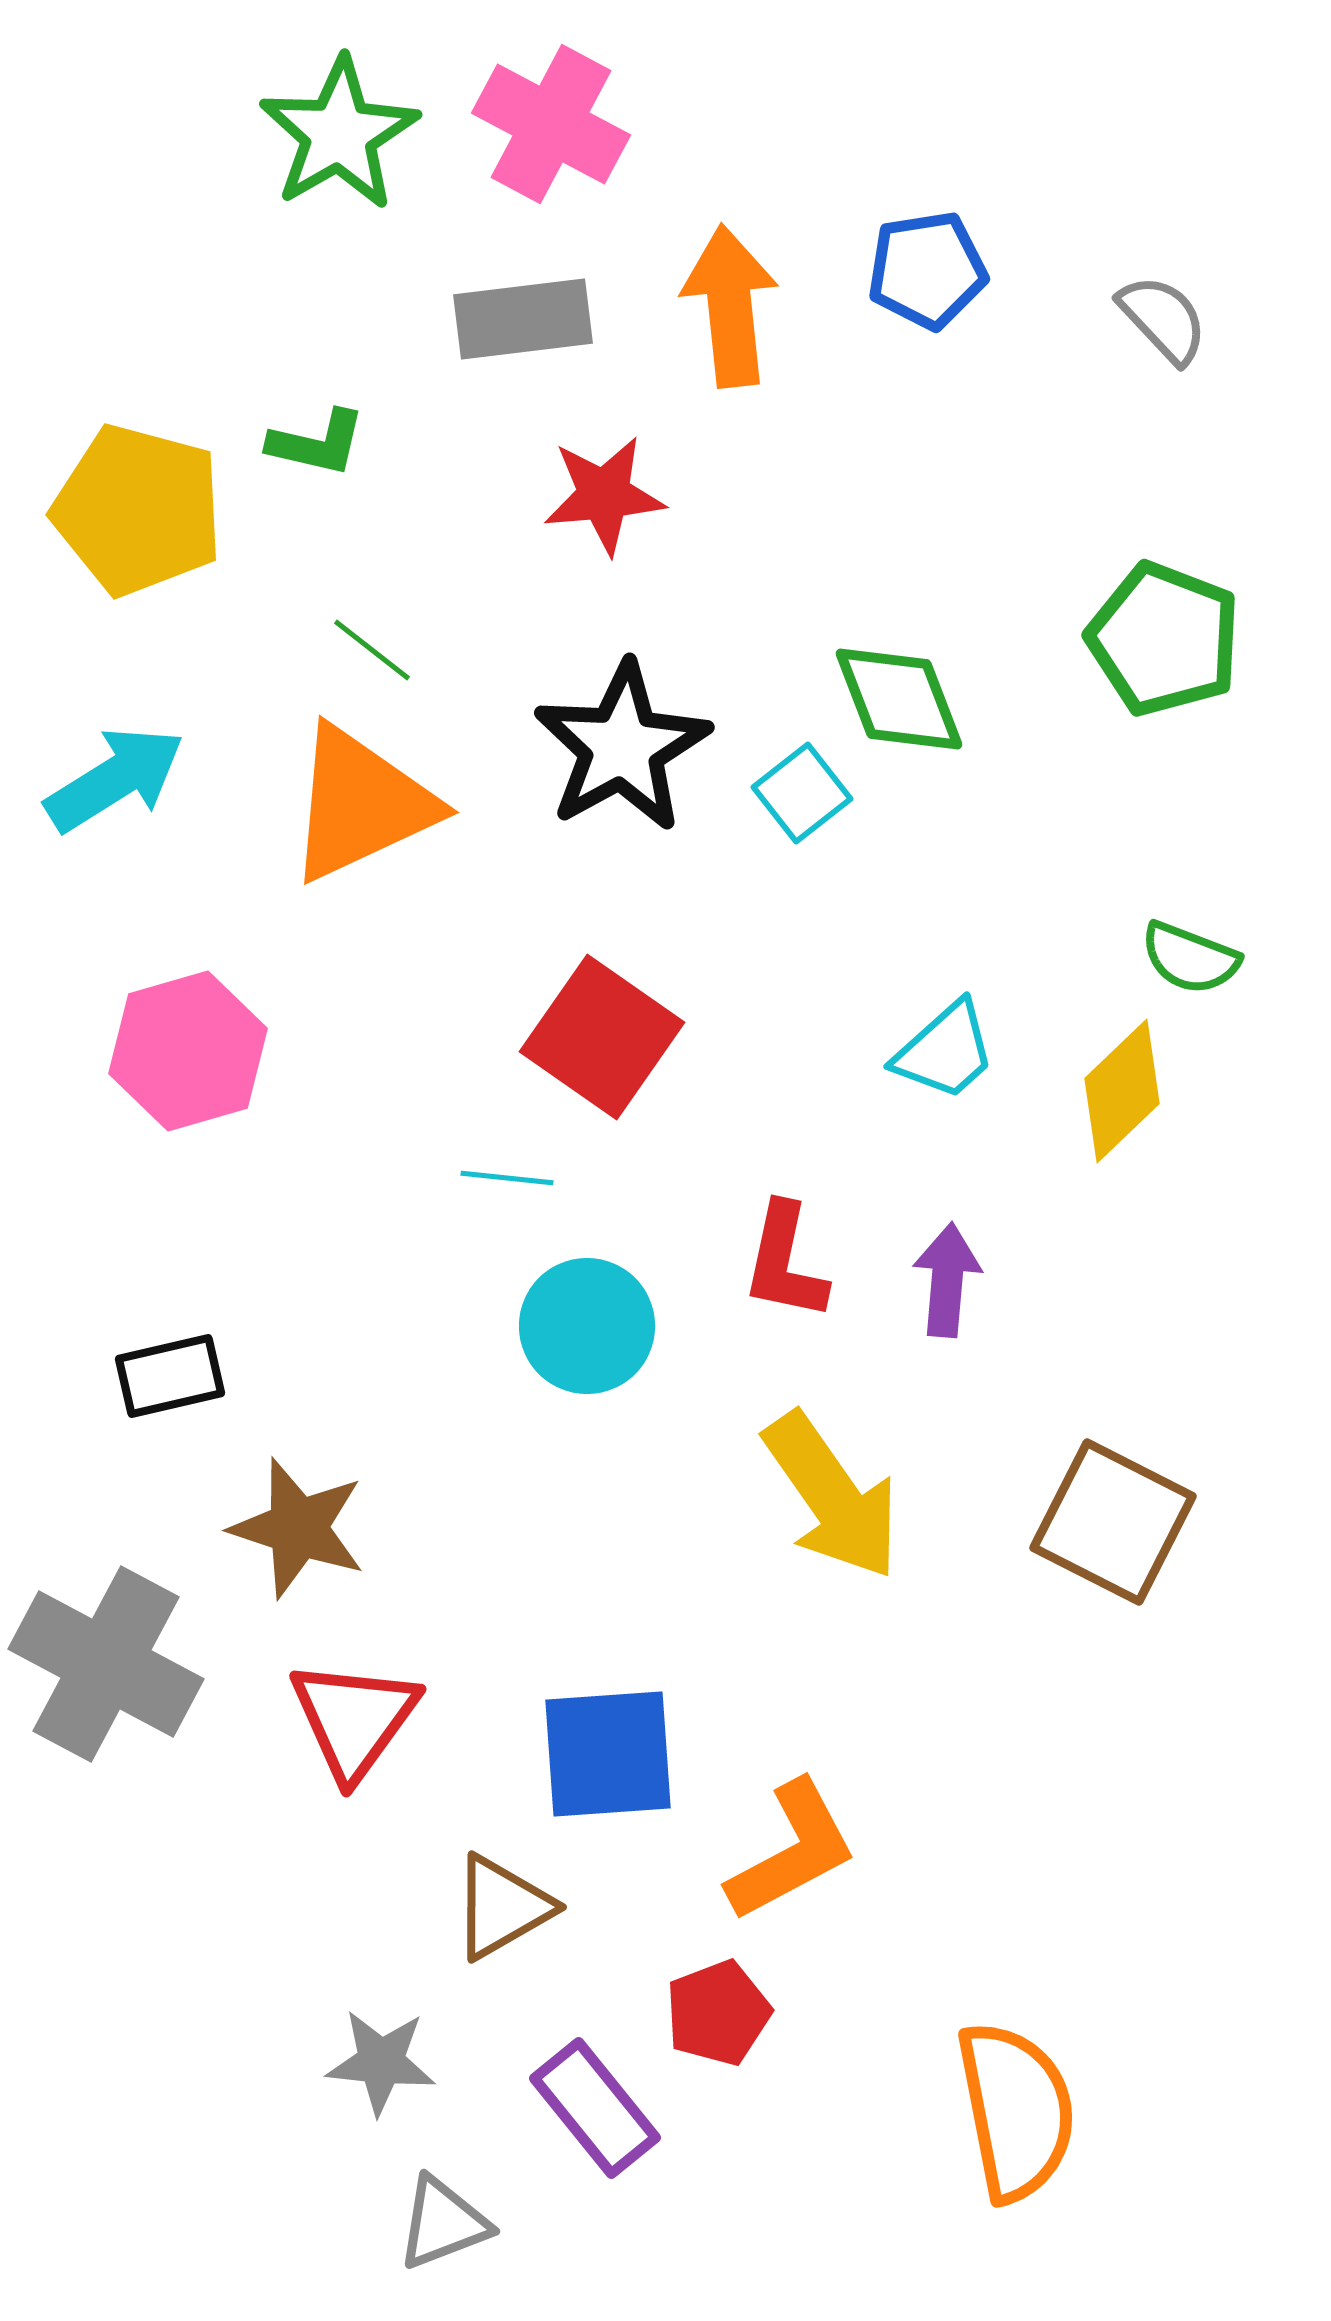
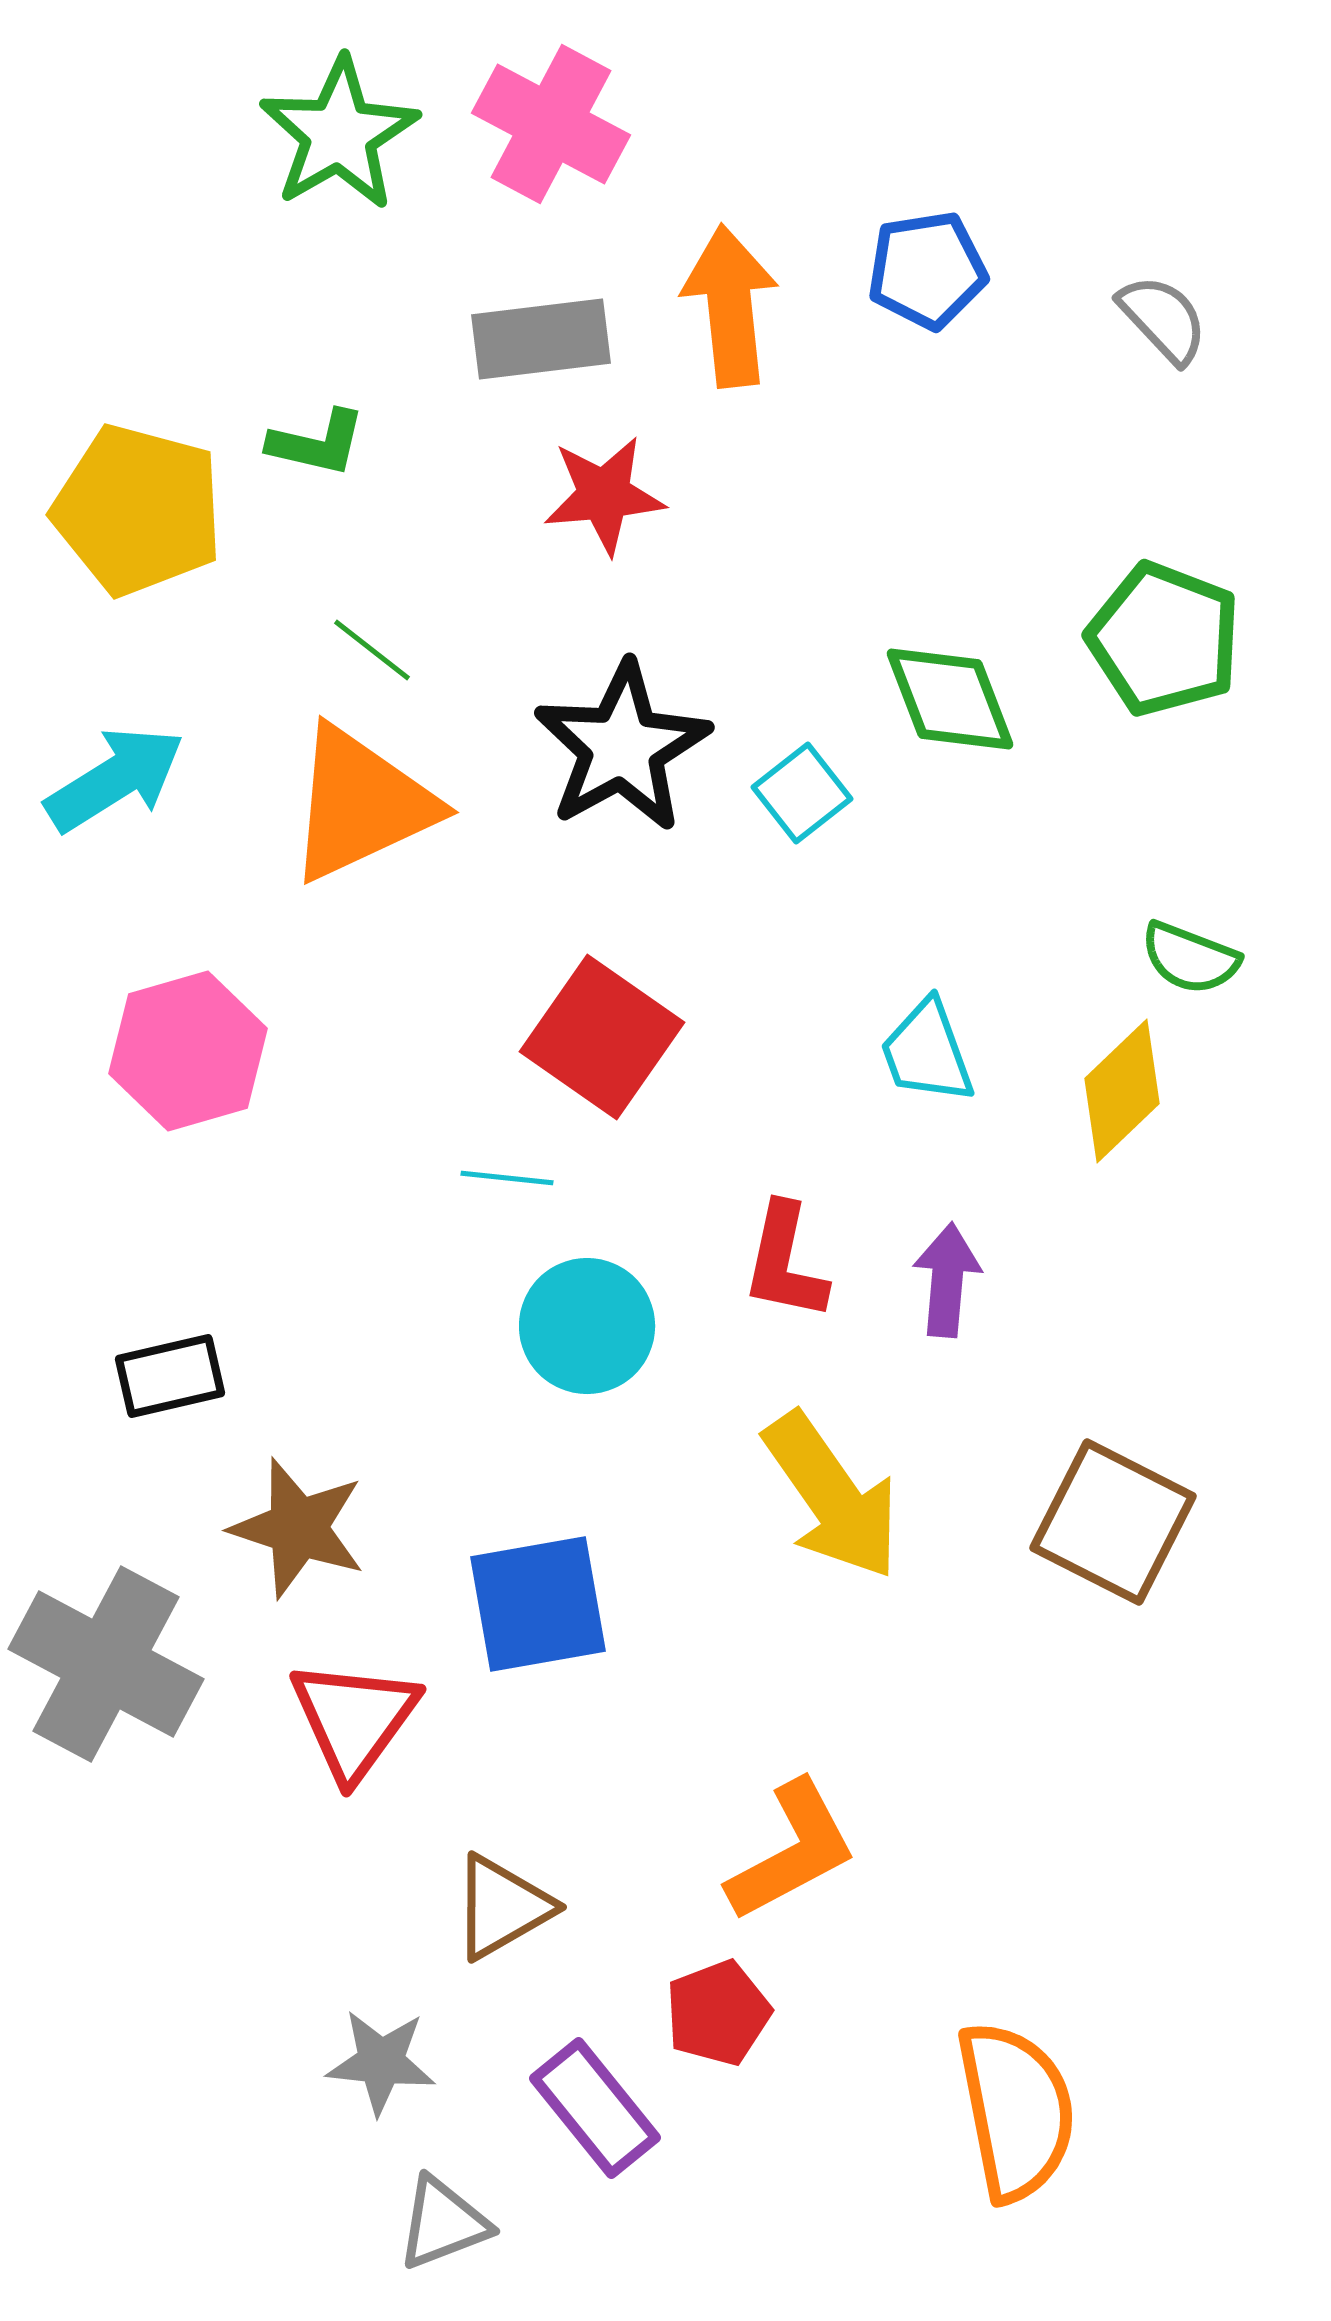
gray rectangle: moved 18 px right, 20 px down
green diamond: moved 51 px right
cyan trapezoid: moved 18 px left, 1 px down; rotated 112 degrees clockwise
blue square: moved 70 px left, 150 px up; rotated 6 degrees counterclockwise
